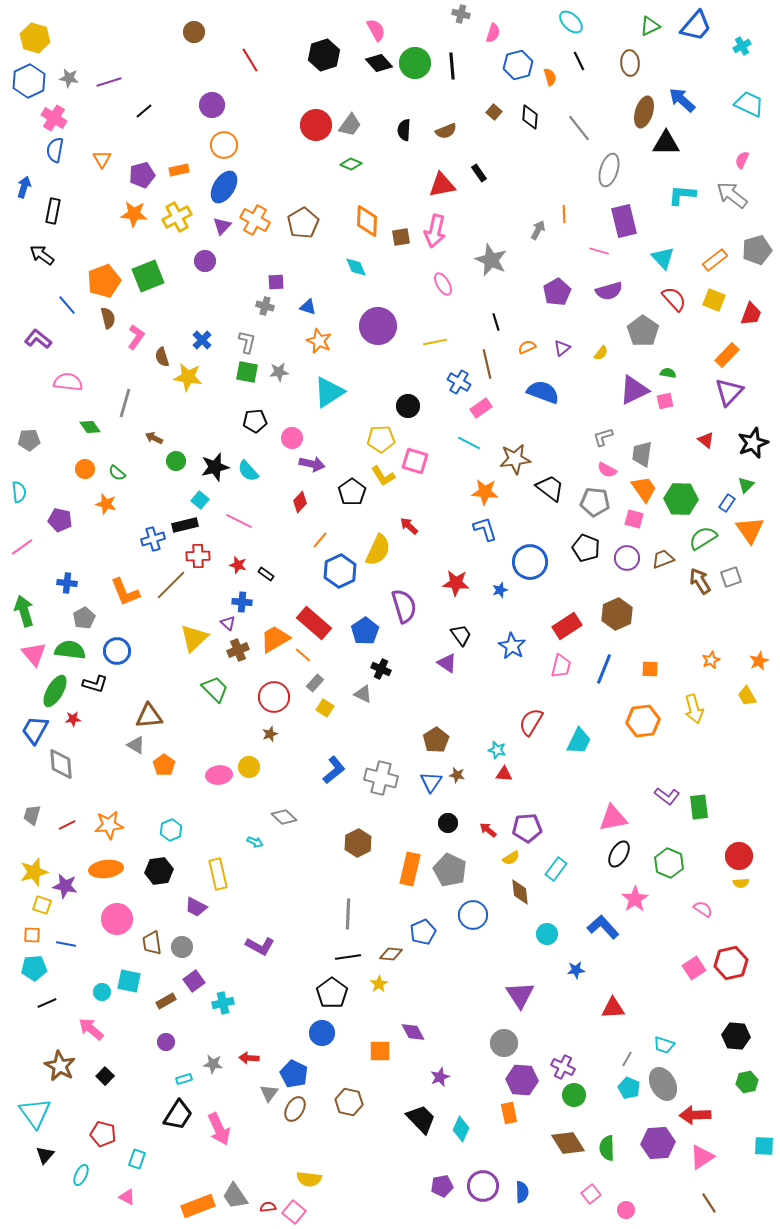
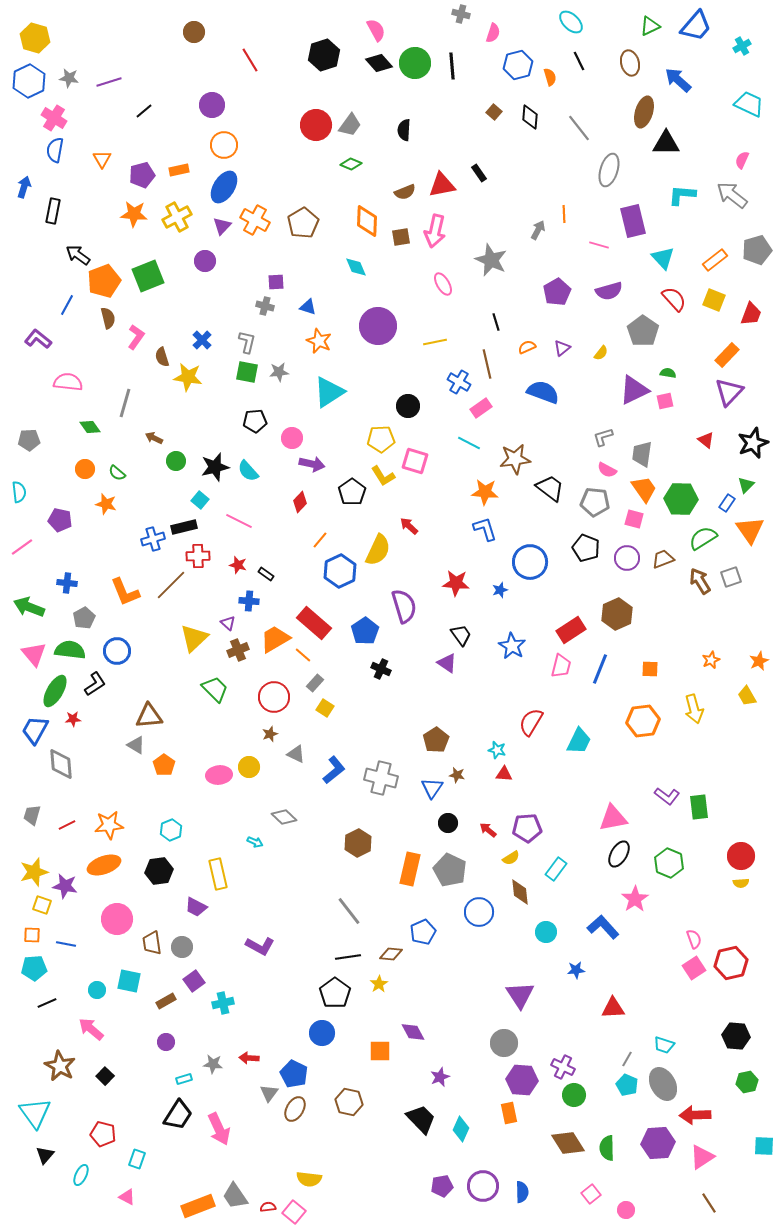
brown ellipse at (630, 63): rotated 10 degrees counterclockwise
blue arrow at (682, 100): moved 4 px left, 20 px up
brown semicircle at (446, 131): moved 41 px left, 61 px down
purple rectangle at (624, 221): moved 9 px right
pink line at (599, 251): moved 6 px up
black arrow at (42, 255): moved 36 px right
blue line at (67, 305): rotated 70 degrees clockwise
black rectangle at (185, 525): moved 1 px left, 2 px down
blue cross at (242, 602): moved 7 px right, 1 px up
green arrow at (24, 611): moved 5 px right, 4 px up; rotated 52 degrees counterclockwise
red rectangle at (567, 626): moved 4 px right, 4 px down
blue line at (604, 669): moved 4 px left
black L-shape at (95, 684): rotated 50 degrees counterclockwise
gray triangle at (363, 694): moved 67 px left, 60 px down
blue triangle at (431, 782): moved 1 px right, 6 px down
red circle at (739, 856): moved 2 px right
orange ellipse at (106, 869): moved 2 px left, 4 px up; rotated 12 degrees counterclockwise
pink semicircle at (703, 909): moved 9 px left, 30 px down; rotated 36 degrees clockwise
gray line at (348, 914): moved 1 px right, 3 px up; rotated 40 degrees counterclockwise
blue circle at (473, 915): moved 6 px right, 3 px up
cyan circle at (547, 934): moved 1 px left, 2 px up
cyan circle at (102, 992): moved 5 px left, 2 px up
black pentagon at (332, 993): moved 3 px right
cyan pentagon at (629, 1088): moved 2 px left, 3 px up
